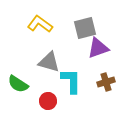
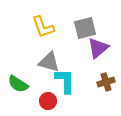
yellow L-shape: moved 3 px right, 3 px down; rotated 145 degrees counterclockwise
purple triangle: rotated 20 degrees counterclockwise
cyan L-shape: moved 6 px left
